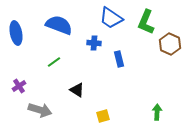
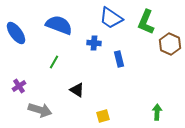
blue ellipse: rotated 25 degrees counterclockwise
green line: rotated 24 degrees counterclockwise
